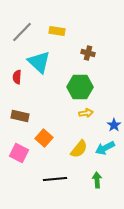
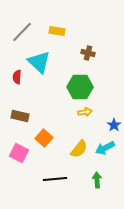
yellow arrow: moved 1 px left, 1 px up
